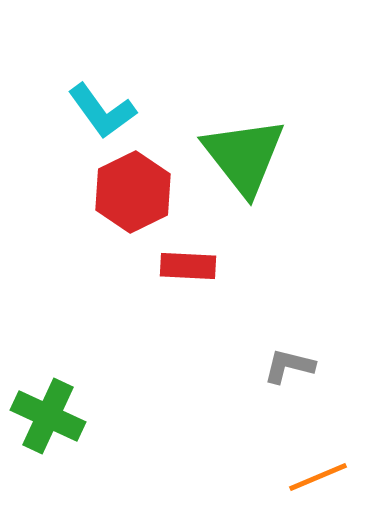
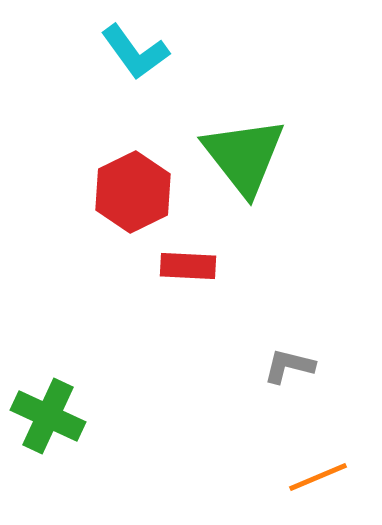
cyan L-shape: moved 33 px right, 59 px up
